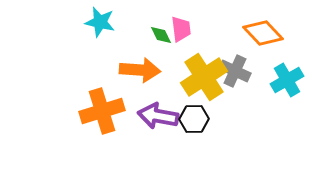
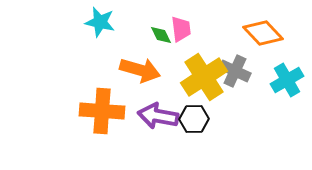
orange arrow: rotated 12 degrees clockwise
orange cross: rotated 21 degrees clockwise
